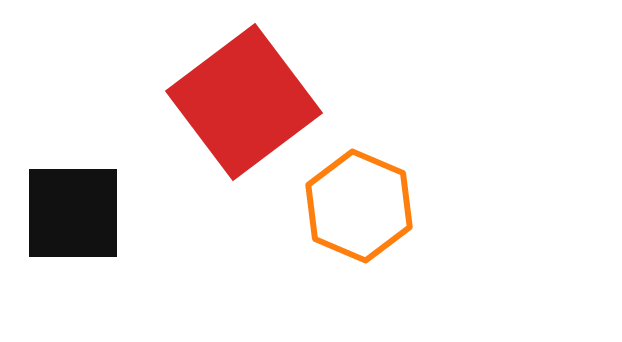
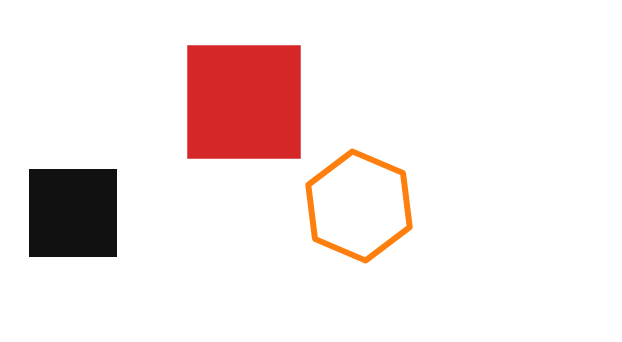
red square: rotated 37 degrees clockwise
